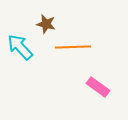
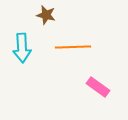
brown star: moved 9 px up
cyan arrow: moved 2 px right, 1 px down; rotated 140 degrees counterclockwise
